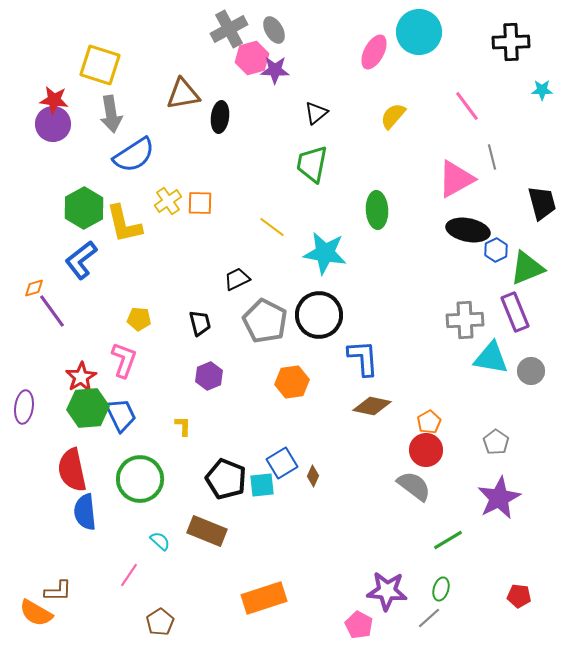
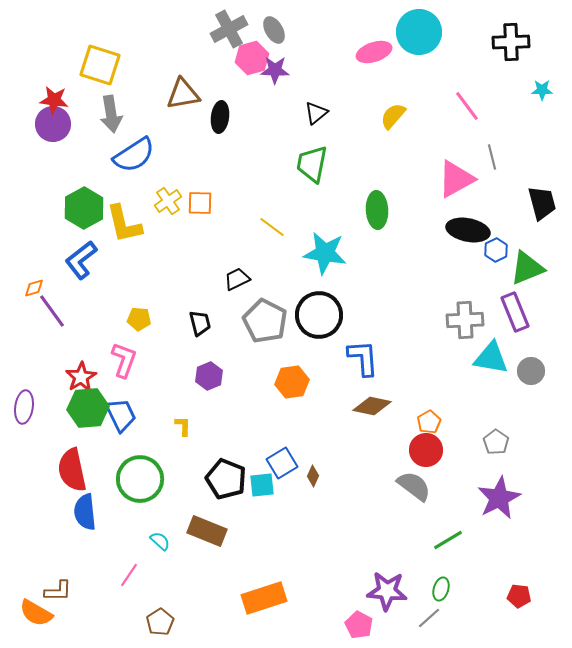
pink ellipse at (374, 52): rotated 44 degrees clockwise
